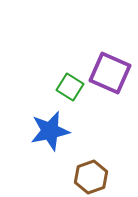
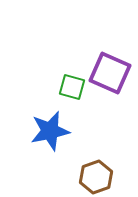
green square: moved 2 px right; rotated 16 degrees counterclockwise
brown hexagon: moved 5 px right
